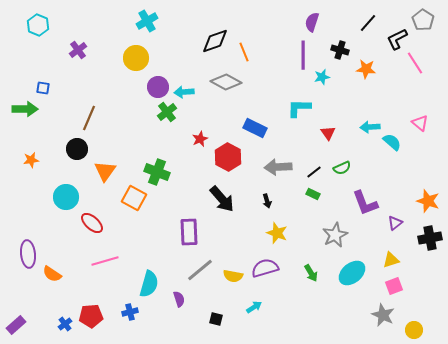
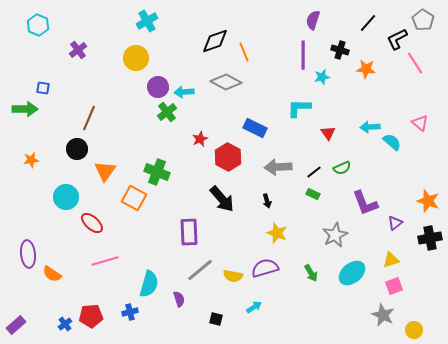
purple semicircle at (312, 22): moved 1 px right, 2 px up
